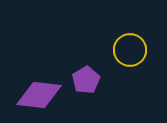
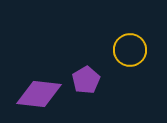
purple diamond: moved 1 px up
